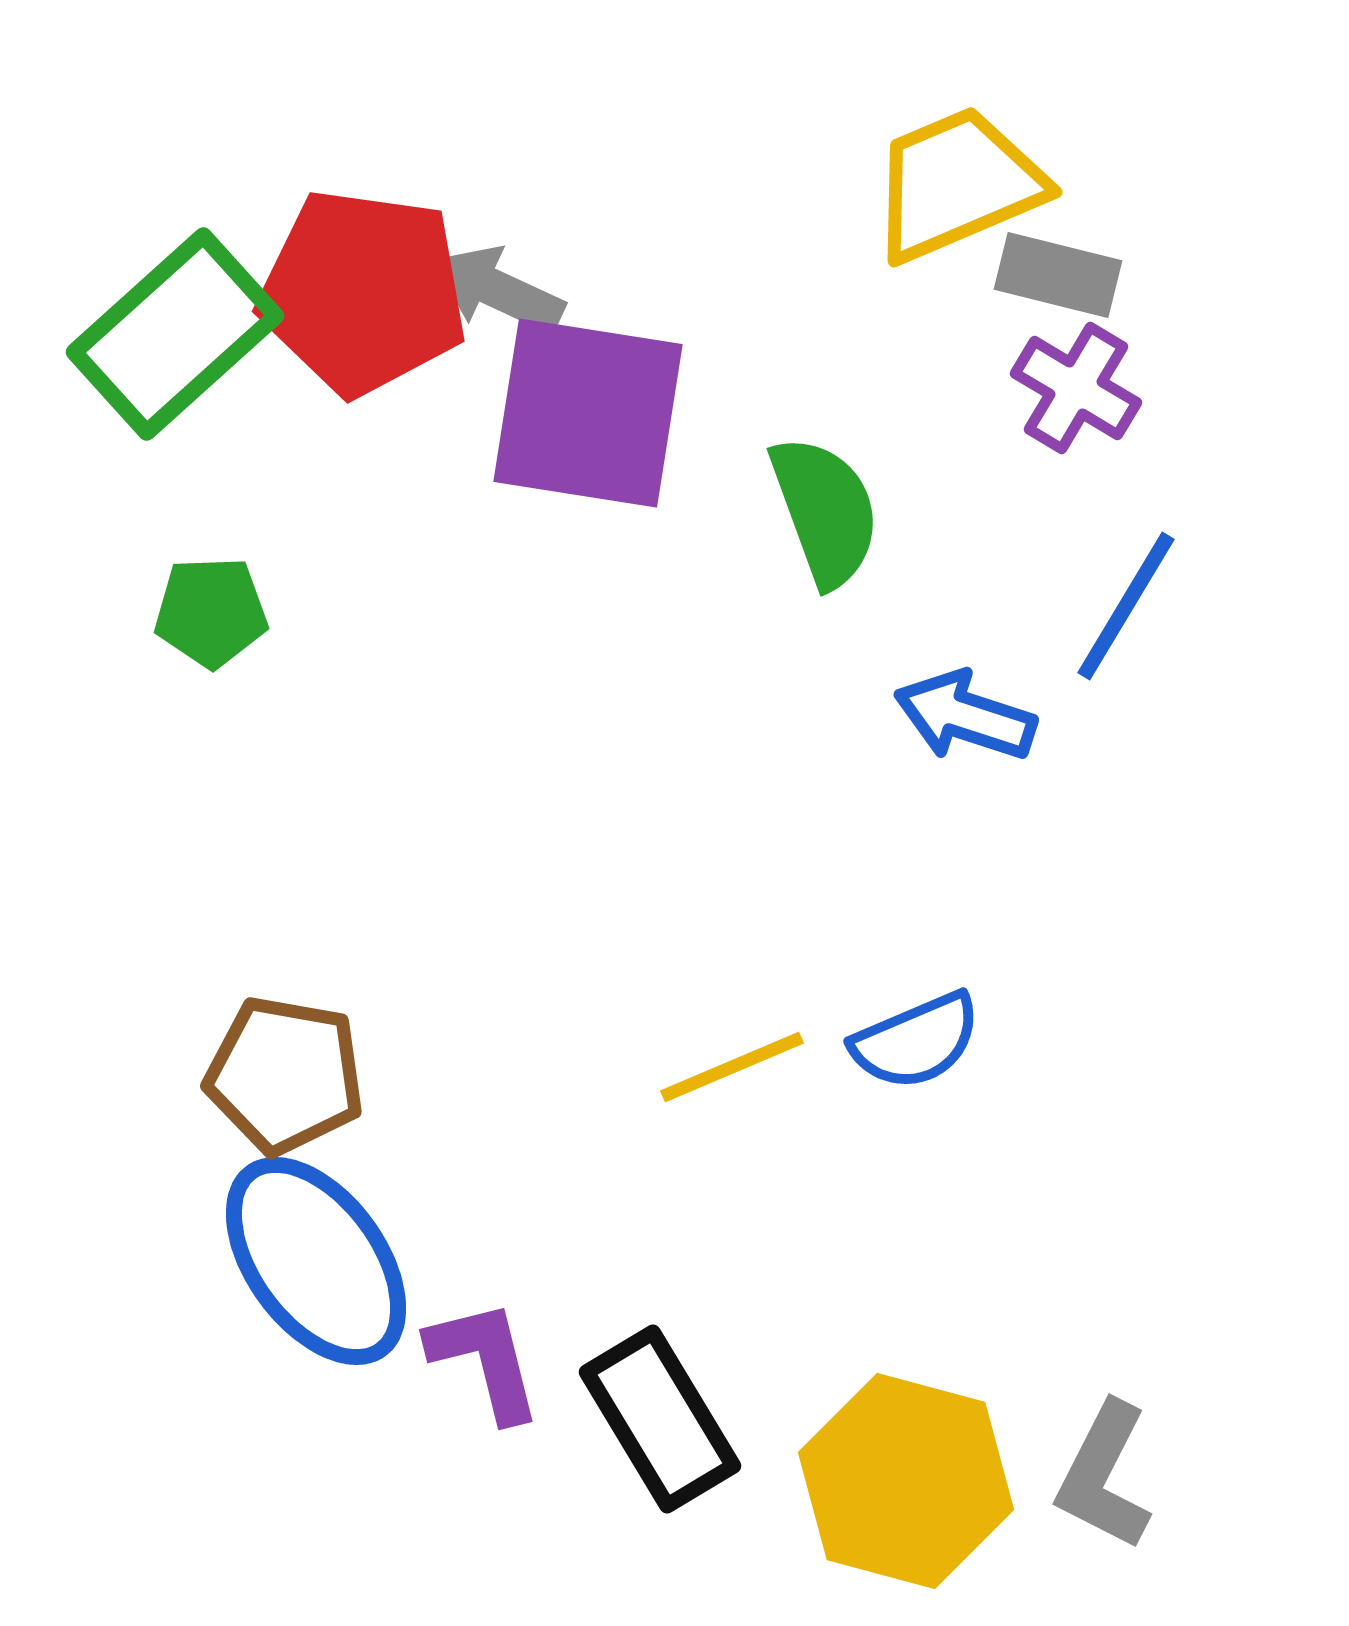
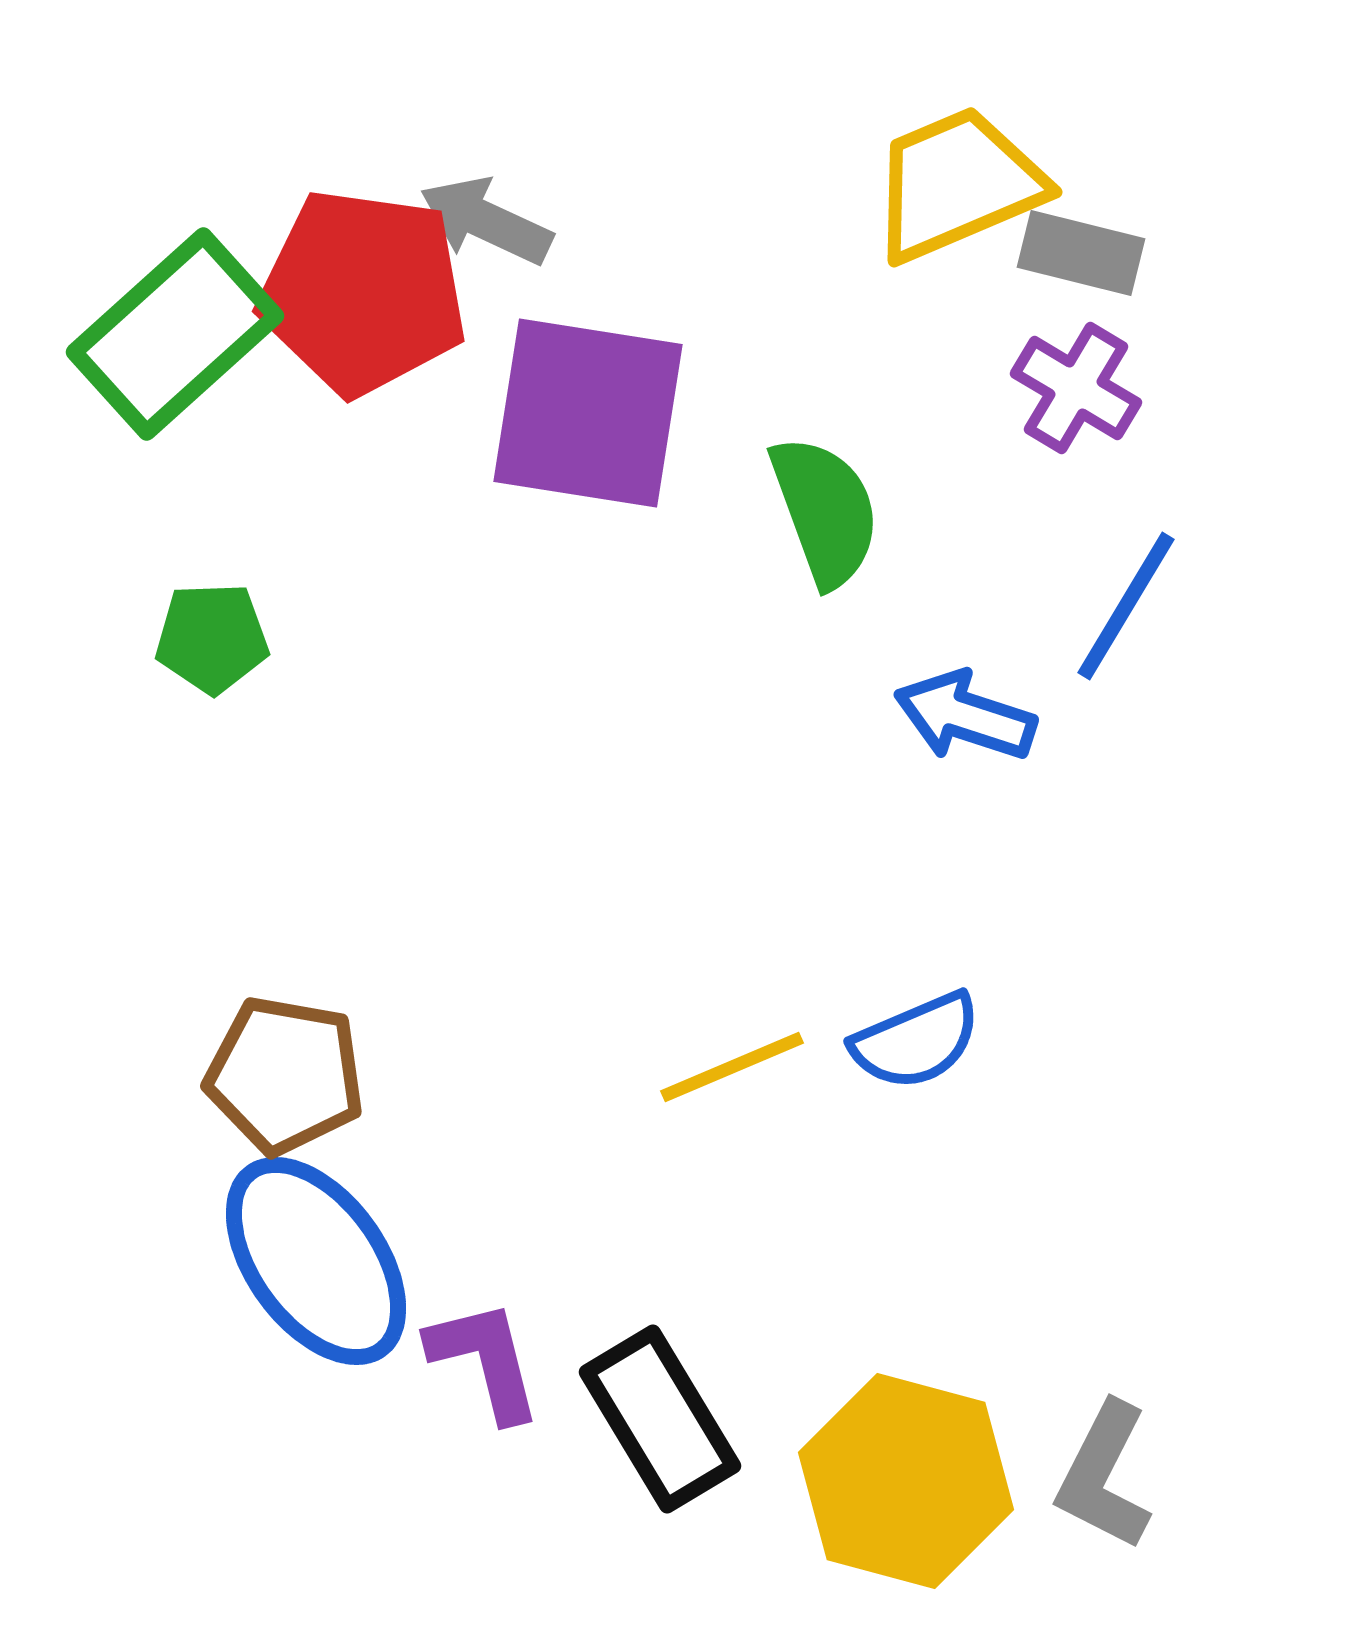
gray rectangle: moved 23 px right, 22 px up
gray arrow: moved 12 px left, 69 px up
green pentagon: moved 1 px right, 26 px down
